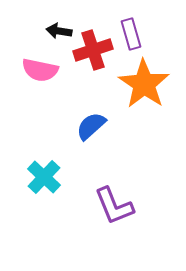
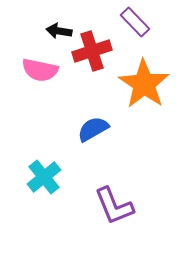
purple rectangle: moved 4 px right, 12 px up; rotated 28 degrees counterclockwise
red cross: moved 1 px left, 1 px down
blue semicircle: moved 2 px right, 3 px down; rotated 12 degrees clockwise
cyan cross: rotated 8 degrees clockwise
